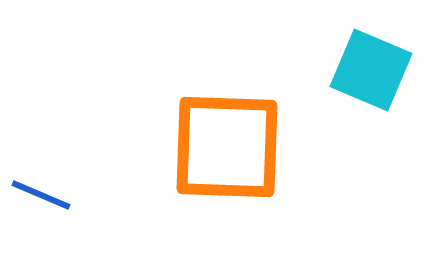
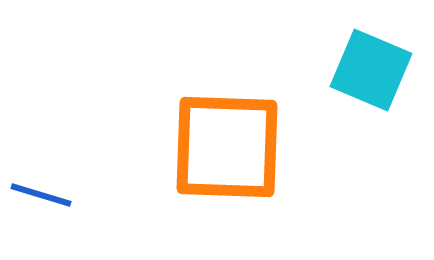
blue line: rotated 6 degrees counterclockwise
